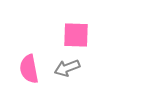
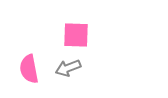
gray arrow: moved 1 px right
